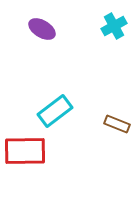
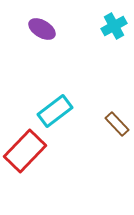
brown rectangle: rotated 25 degrees clockwise
red rectangle: rotated 45 degrees counterclockwise
